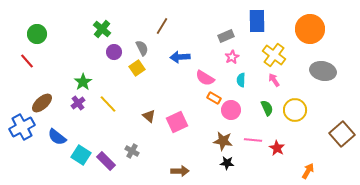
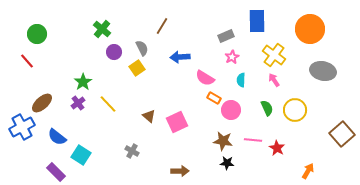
purple rectangle: moved 50 px left, 11 px down
